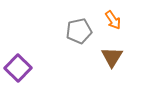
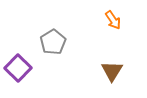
gray pentagon: moved 26 px left, 11 px down; rotated 20 degrees counterclockwise
brown triangle: moved 14 px down
